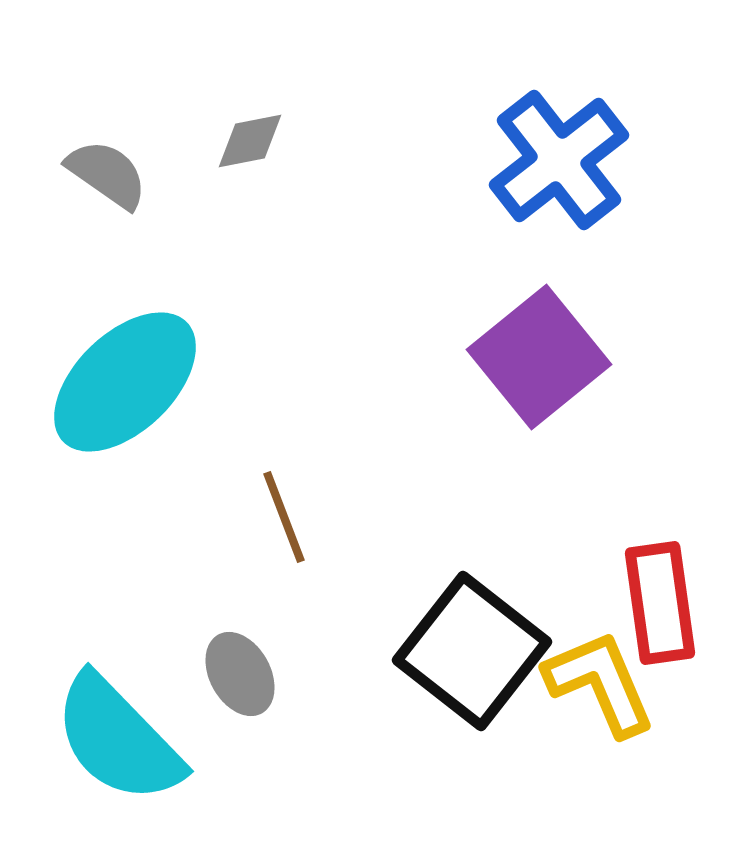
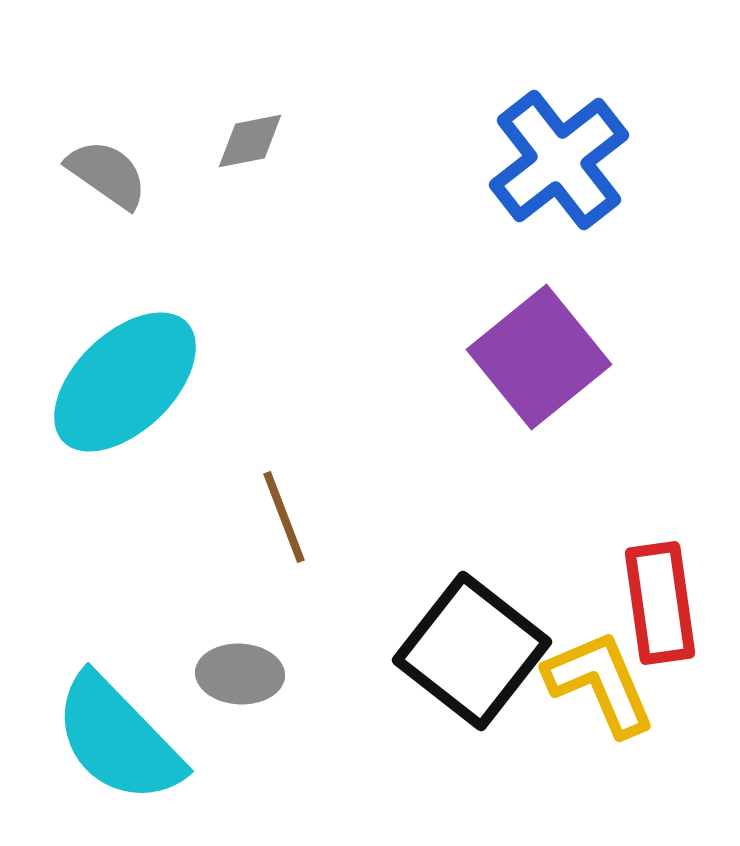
gray ellipse: rotated 58 degrees counterclockwise
